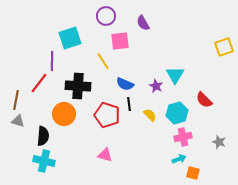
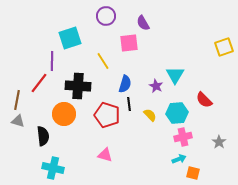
pink square: moved 9 px right, 2 px down
blue semicircle: rotated 96 degrees counterclockwise
brown line: moved 1 px right
cyan hexagon: rotated 10 degrees clockwise
black semicircle: rotated 12 degrees counterclockwise
gray star: rotated 16 degrees clockwise
cyan cross: moved 9 px right, 7 px down
